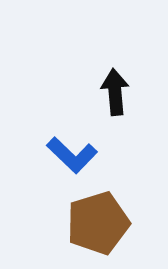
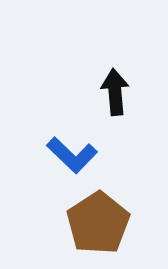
brown pentagon: rotated 16 degrees counterclockwise
